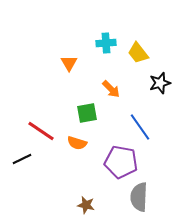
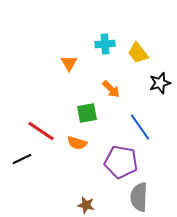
cyan cross: moved 1 px left, 1 px down
